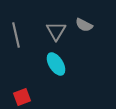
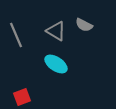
gray triangle: rotated 30 degrees counterclockwise
gray line: rotated 10 degrees counterclockwise
cyan ellipse: rotated 25 degrees counterclockwise
